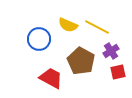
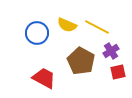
yellow semicircle: moved 1 px left
blue circle: moved 2 px left, 6 px up
red trapezoid: moved 7 px left
